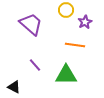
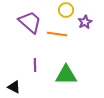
purple trapezoid: moved 1 px left, 2 px up
orange line: moved 18 px left, 11 px up
purple line: rotated 40 degrees clockwise
